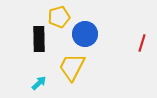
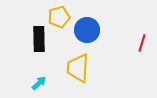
blue circle: moved 2 px right, 4 px up
yellow trapezoid: moved 6 px right, 1 px down; rotated 24 degrees counterclockwise
